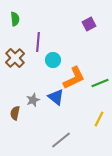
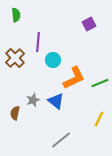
green semicircle: moved 1 px right, 4 px up
blue triangle: moved 4 px down
